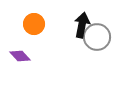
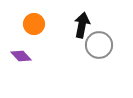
gray circle: moved 2 px right, 8 px down
purple diamond: moved 1 px right
